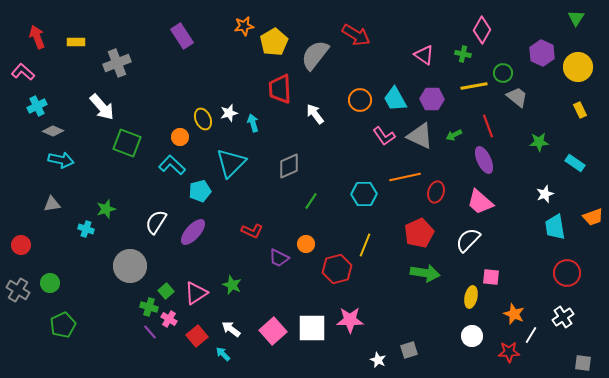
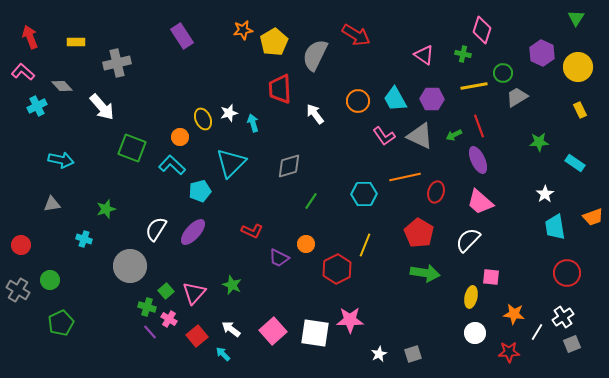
orange star at (244, 26): moved 1 px left, 4 px down
pink diamond at (482, 30): rotated 12 degrees counterclockwise
red arrow at (37, 37): moved 7 px left
gray semicircle at (315, 55): rotated 12 degrees counterclockwise
gray cross at (117, 63): rotated 8 degrees clockwise
gray trapezoid at (517, 97): rotated 70 degrees counterclockwise
orange circle at (360, 100): moved 2 px left, 1 px down
red line at (488, 126): moved 9 px left
gray diamond at (53, 131): moved 9 px right, 45 px up; rotated 25 degrees clockwise
green square at (127, 143): moved 5 px right, 5 px down
purple ellipse at (484, 160): moved 6 px left
gray diamond at (289, 166): rotated 8 degrees clockwise
white star at (545, 194): rotated 12 degrees counterclockwise
white semicircle at (156, 222): moved 7 px down
cyan cross at (86, 229): moved 2 px left, 10 px down
red pentagon at (419, 233): rotated 16 degrees counterclockwise
red hexagon at (337, 269): rotated 12 degrees counterclockwise
green circle at (50, 283): moved 3 px up
pink triangle at (196, 293): moved 2 px left; rotated 15 degrees counterclockwise
green cross at (149, 307): moved 2 px left
orange star at (514, 314): rotated 15 degrees counterclockwise
green pentagon at (63, 325): moved 2 px left, 2 px up
white square at (312, 328): moved 3 px right, 5 px down; rotated 8 degrees clockwise
white line at (531, 335): moved 6 px right, 3 px up
white circle at (472, 336): moved 3 px right, 3 px up
gray square at (409, 350): moved 4 px right, 4 px down
white star at (378, 360): moved 1 px right, 6 px up; rotated 21 degrees clockwise
gray square at (583, 363): moved 11 px left, 19 px up; rotated 30 degrees counterclockwise
